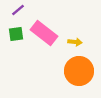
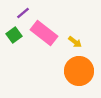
purple line: moved 5 px right, 3 px down
green square: moved 2 px left, 1 px down; rotated 28 degrees counterclockwise
yellow arrow: rotated 32 degrees clockwise
